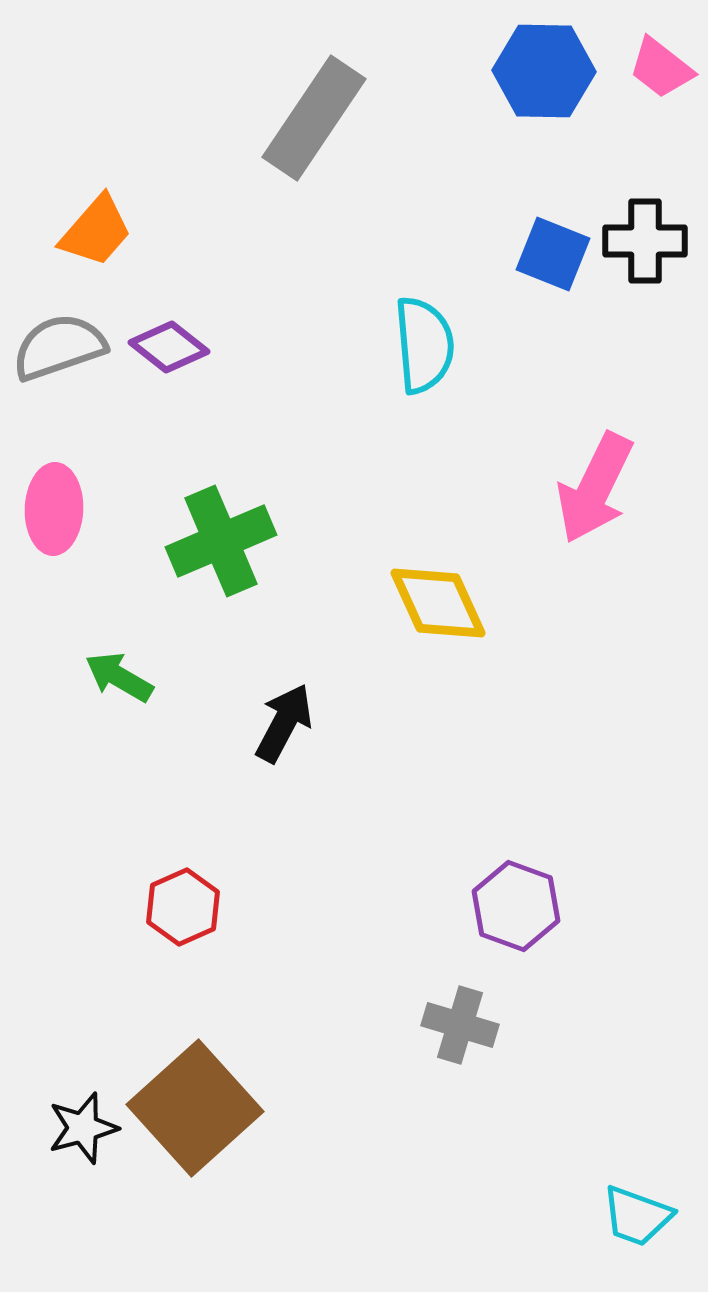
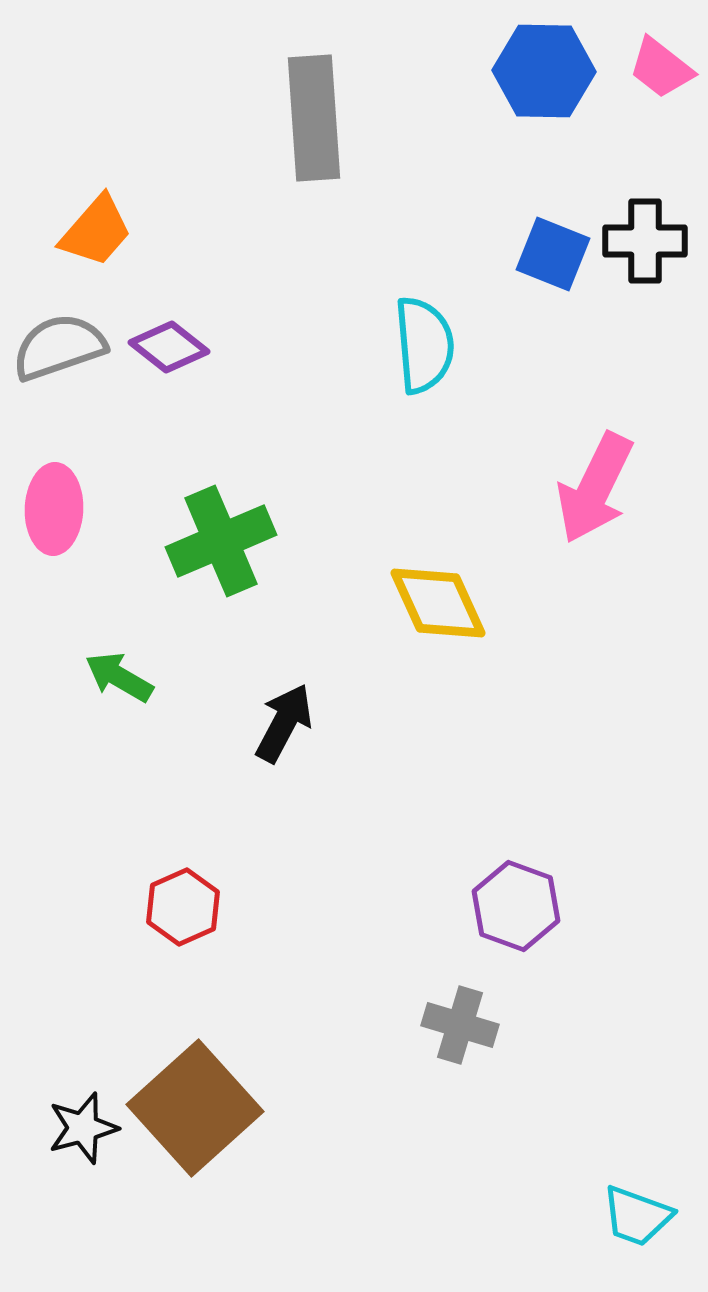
gray rectangle: rotated 38 degrees counterclockwise
